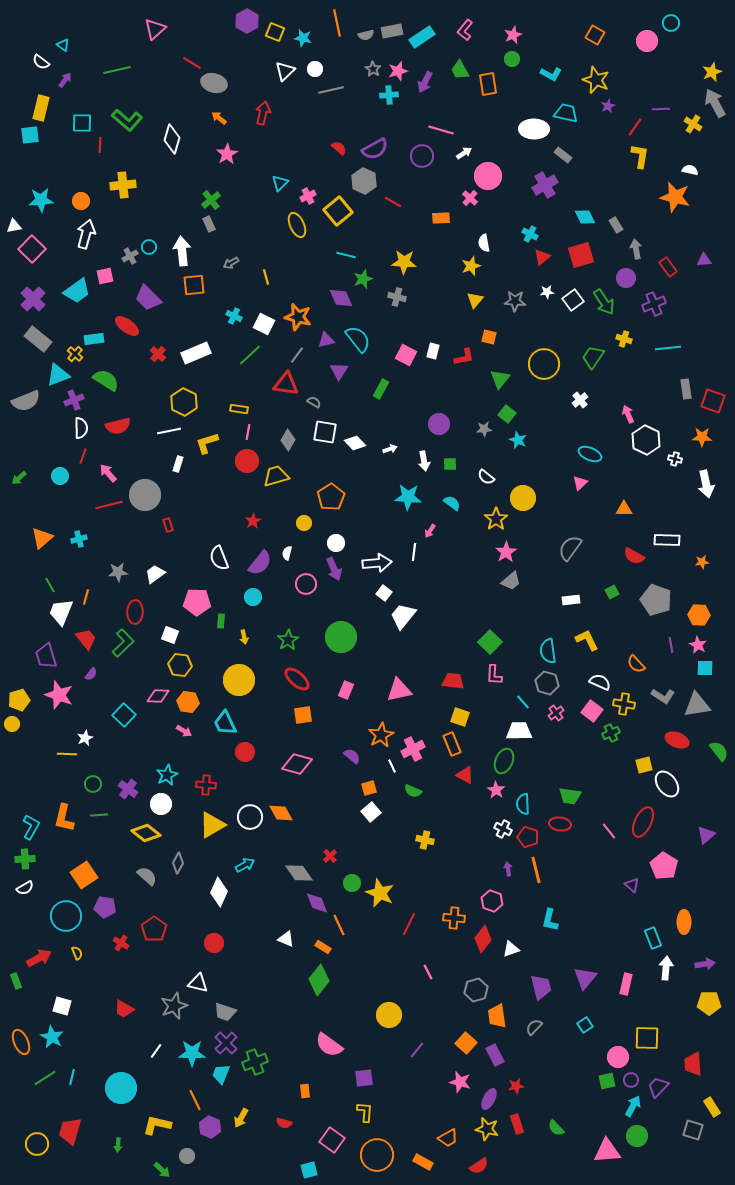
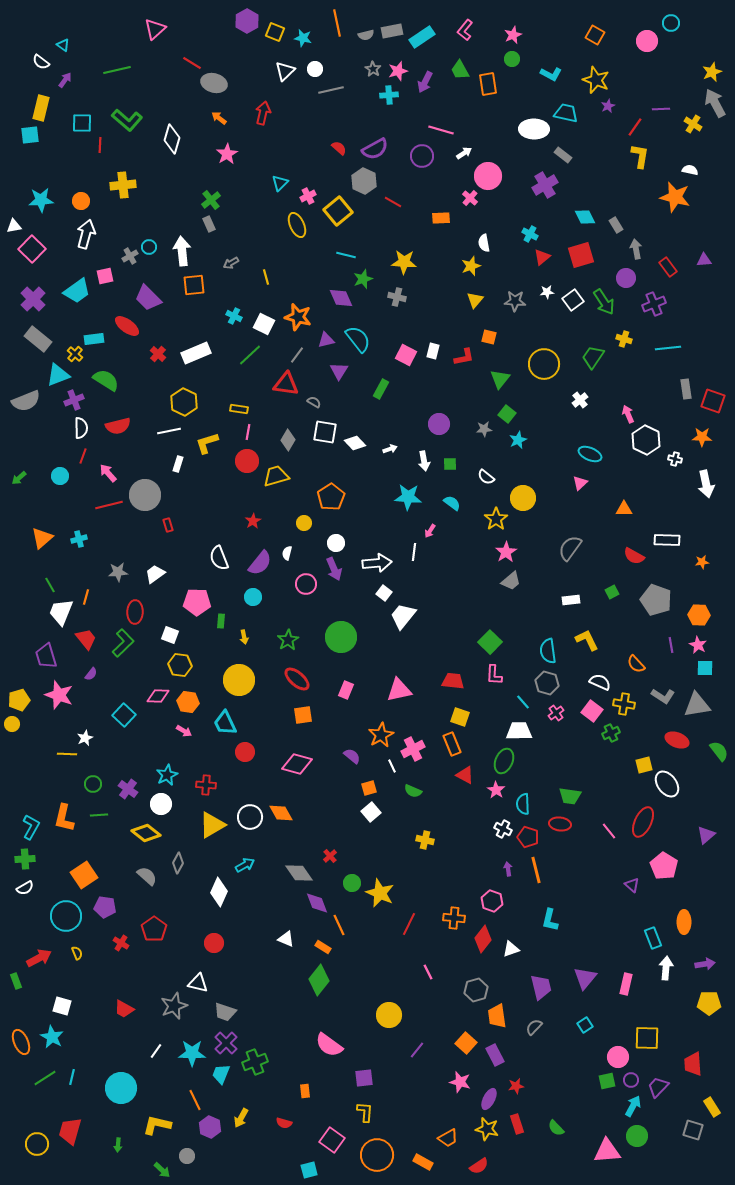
cyan star at (518, 440): rotated 24 degrees clockwise
